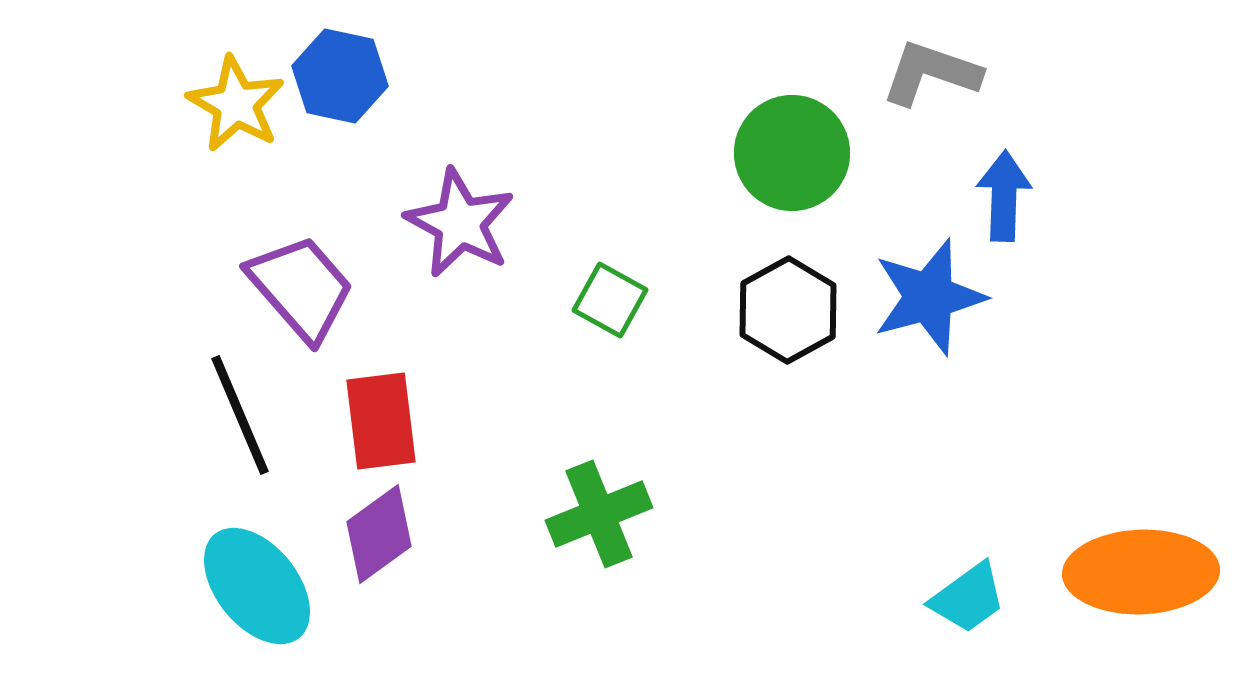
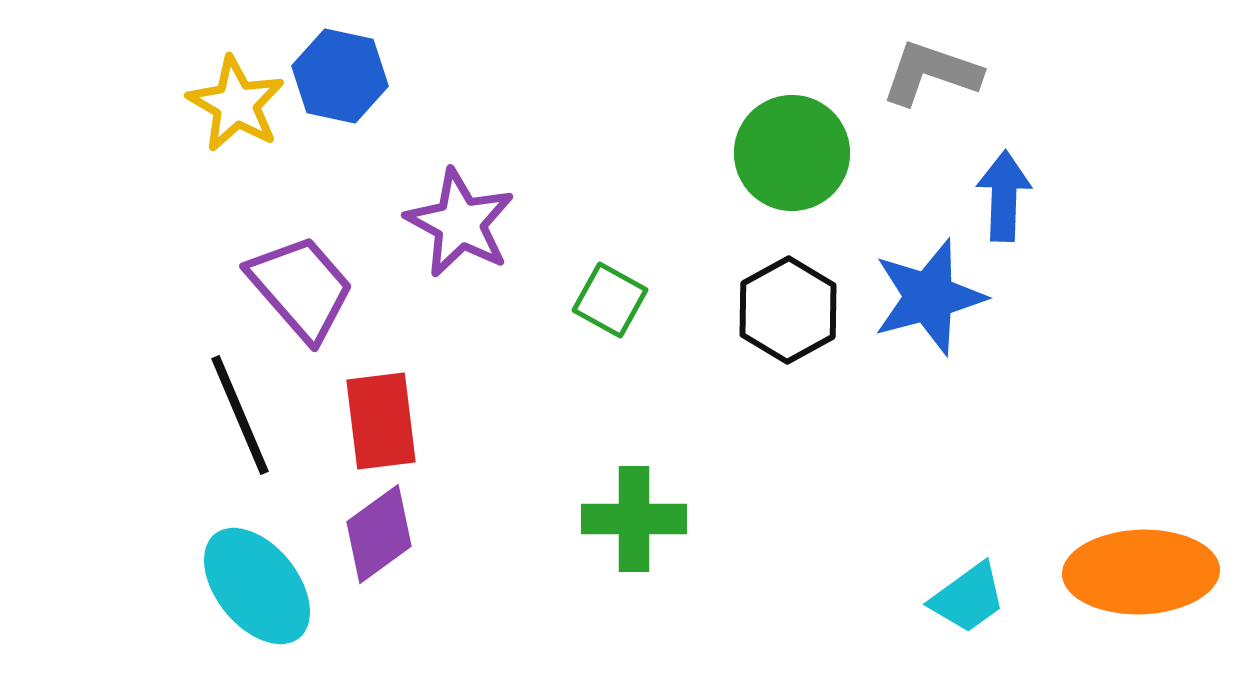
green cross: moved 35 px right, 5 px down; rotated 22 degrees clockwise
